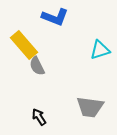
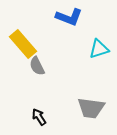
blue L-shape: moved 14 px right
yellow rectangle: moved 1 px left, 1 px up
cyan triangle: moved 1 px left, 1 px up
gray trapezoid: moved 1 px right, 1 px down
